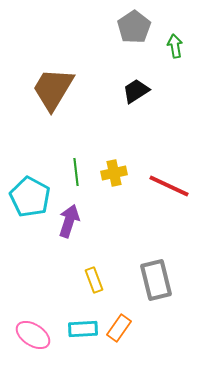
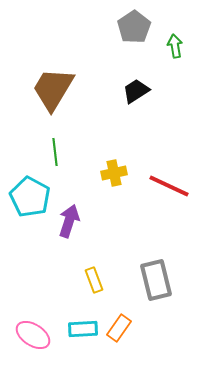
green line: moved 21 px left, 20 px up
